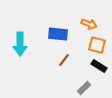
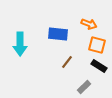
brown line: moved 3 px right, 2 px down
gray rectangle: moved 1 px up
